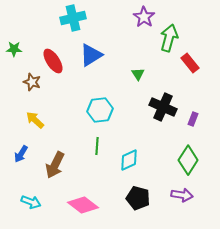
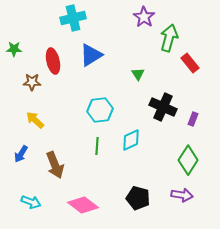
red ellipse: rotated 20 degrees clockwise
brown star: rotated 18 degrees counterclockwise
cyan diamond: moved 2 px right, 20 px up
brown arrow: rotated 48 degrees counterclockwise
